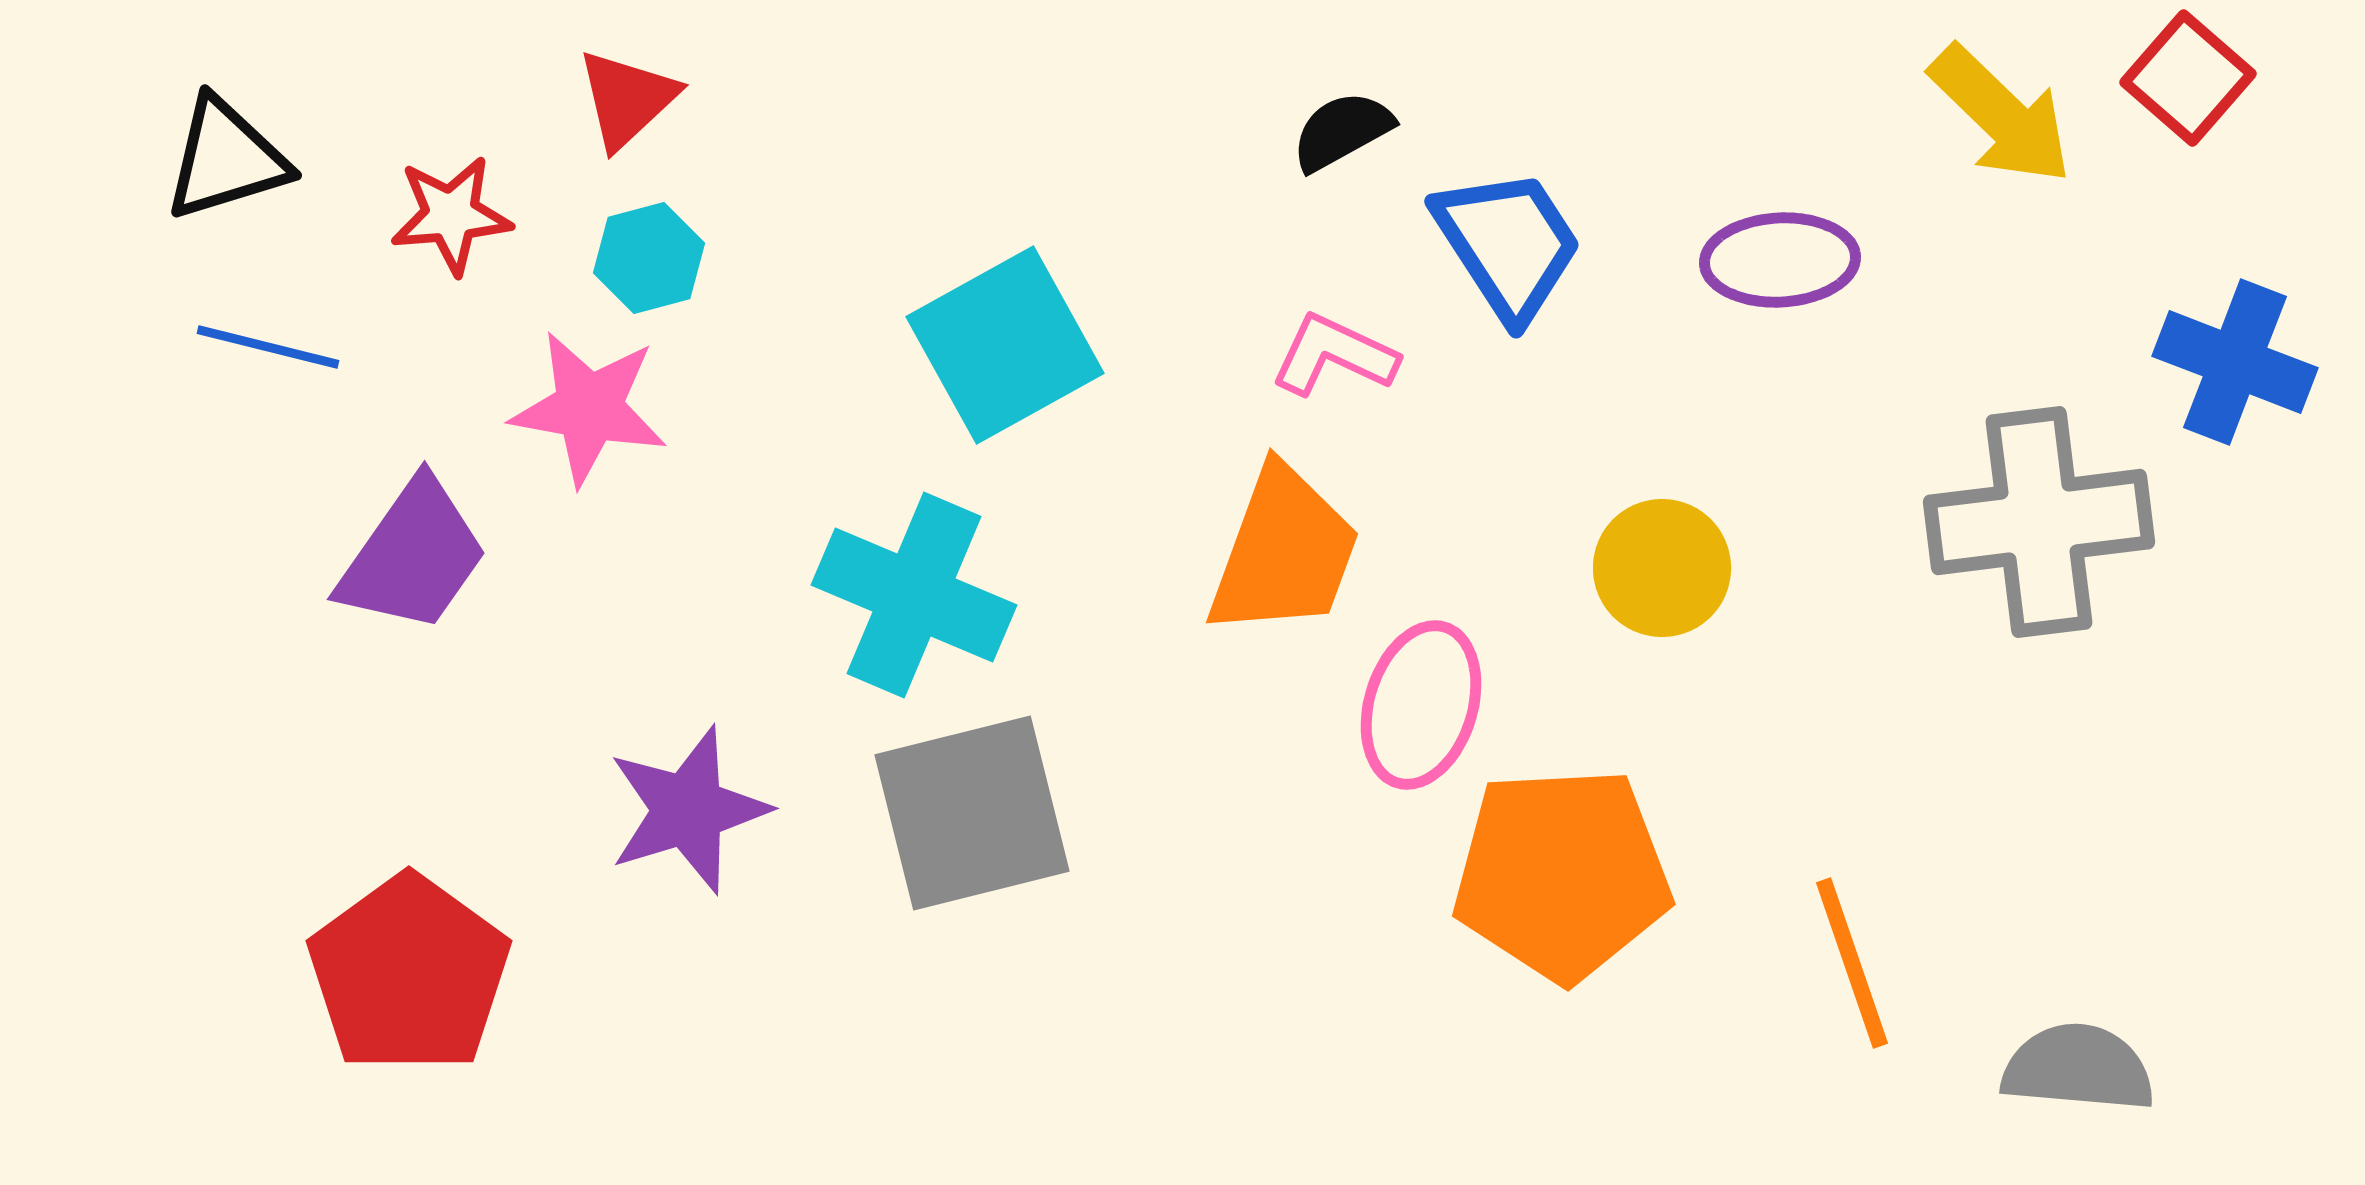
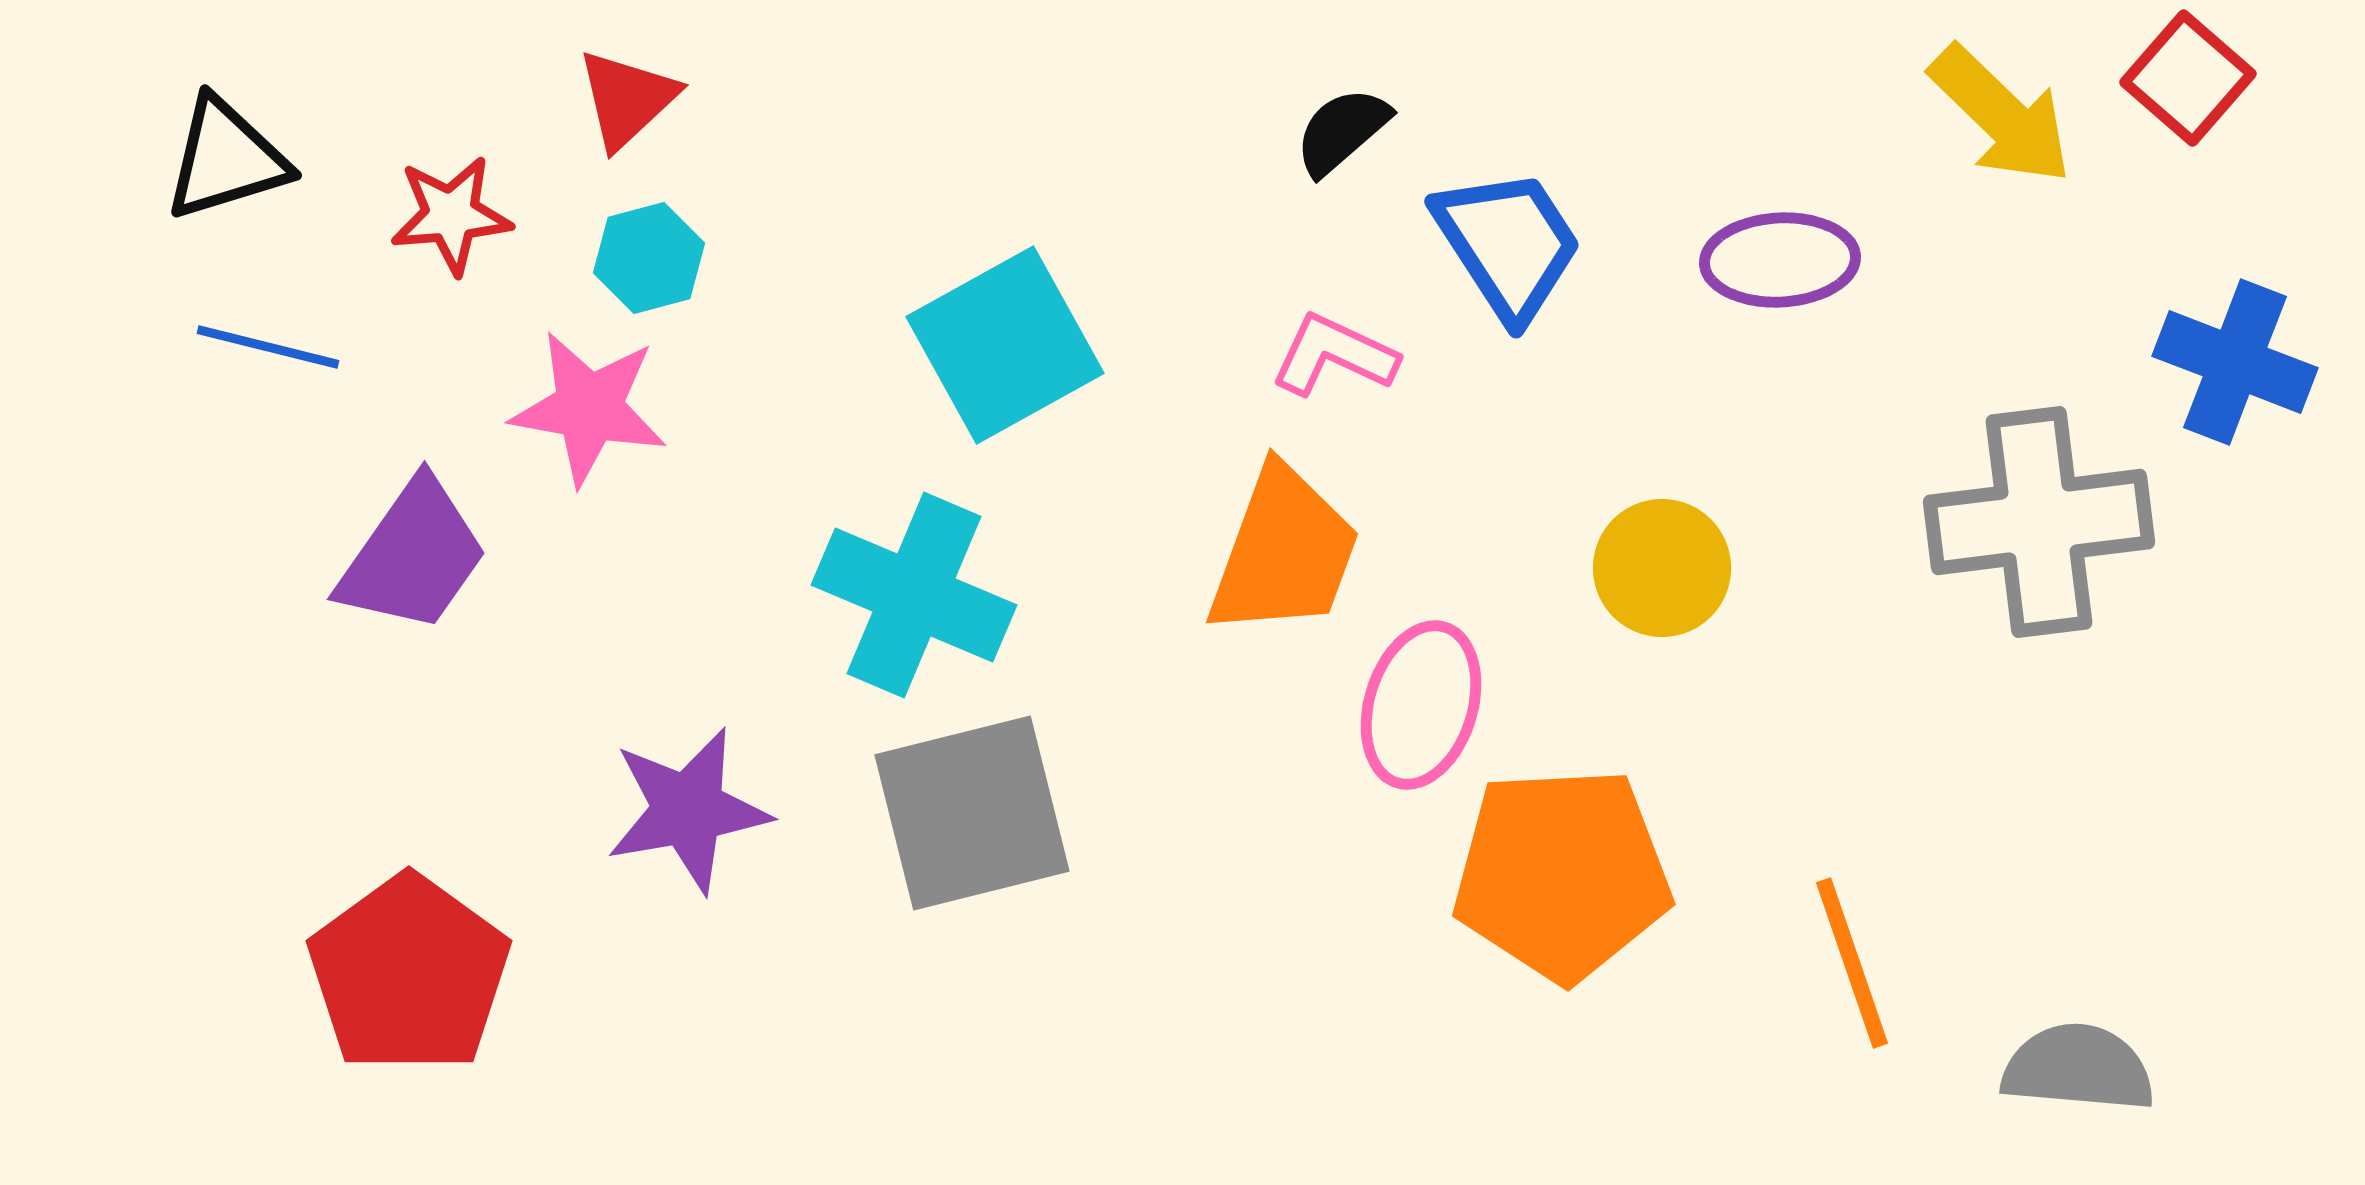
black semicircle: rotated 12 degrees counterclockwise
purple star: rotated 7 degrees clockwise
